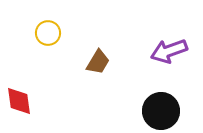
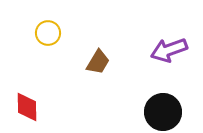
purple arrow: moved 1 px up
red diamond: moved 8 px right, 6 px down; rotated 8 degrees clockwise
black circle: moved 2 px right, 1 px down
